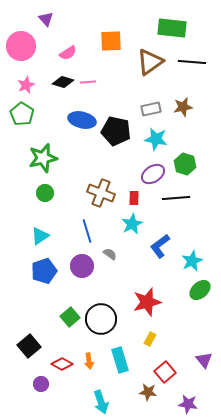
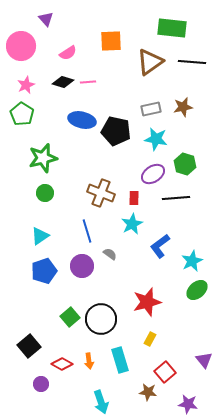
green ellipse at (200, 290): moved 3 px left
